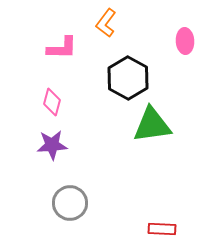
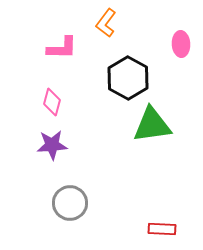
pink ellipse: moved 4 px left, 3 px down
